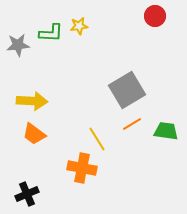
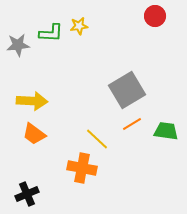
yellow line: rotated 15 degrees counterclockwise
